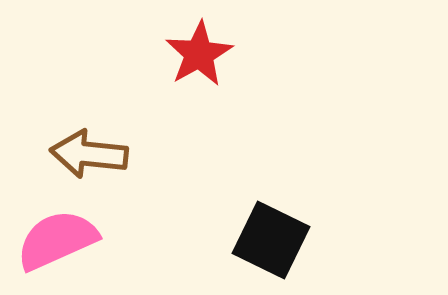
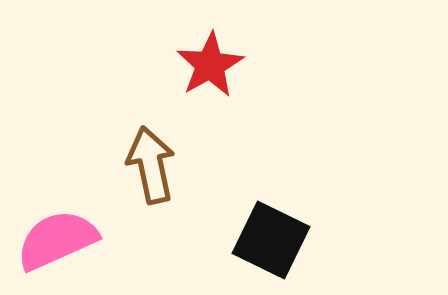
red star: moved 11 px right, 11 px down
brown arrow: moved 62 px right, 11 px down; rotated 72 degrees clockwise
